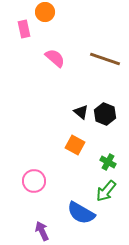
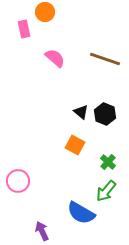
green cross: rotated 14 degrees clockwise
pink circle: moved 16 px left
